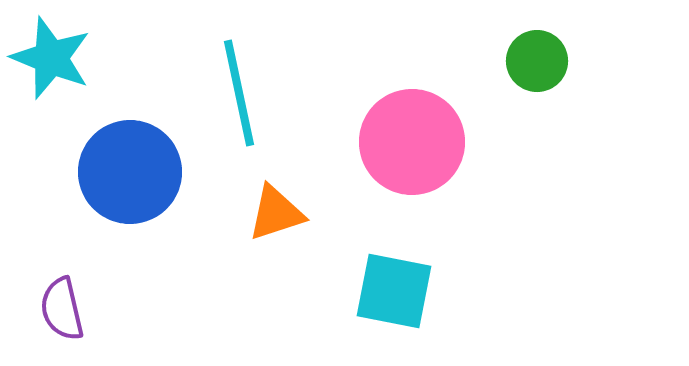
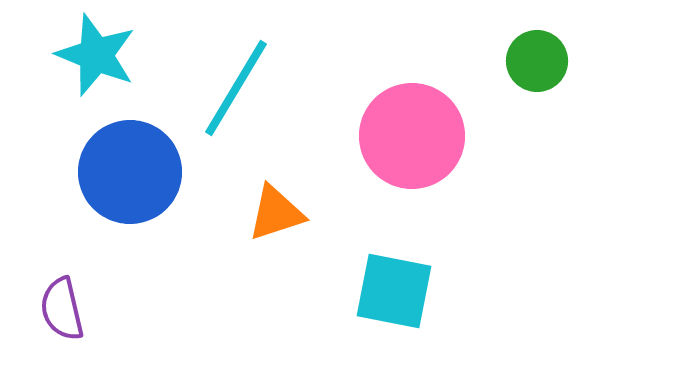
cyan star: moved 45 px right, 3 px up
cyan line: moved 3 px left, 5 px up; rotated 43 degrees clockwise
pink circle: moved 6 px up
